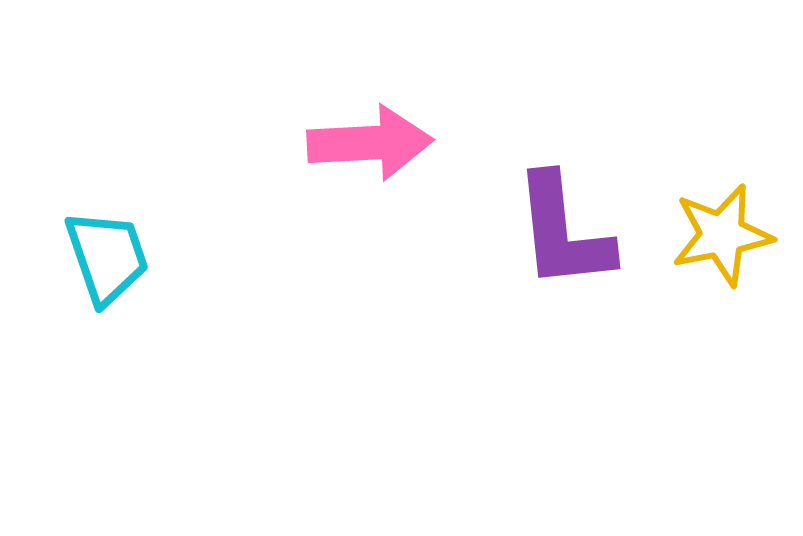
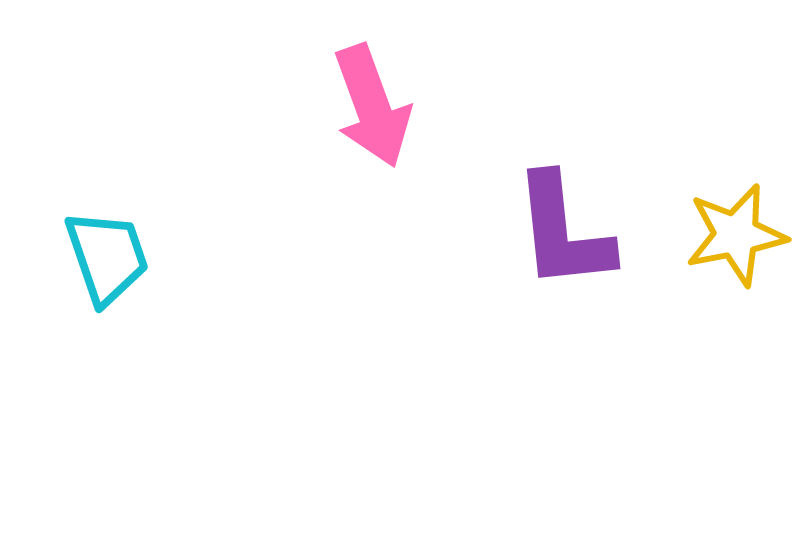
pink arrow: moved 2 px right, 37 px up; rotated 73 degrees clockwise
yellow star: moved 14 px right
